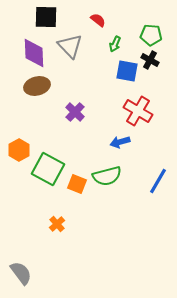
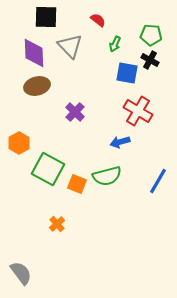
blue square: moved 2 px down
orange hexagon: moved 7 px up
